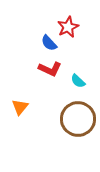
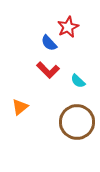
red L-shape: moved 2 px left, 1 px down; rotated 20 degrees clockwise
orange triangle: rotated 12 degrees clockwise
brown circle: moved 1 px left, 3 px down
